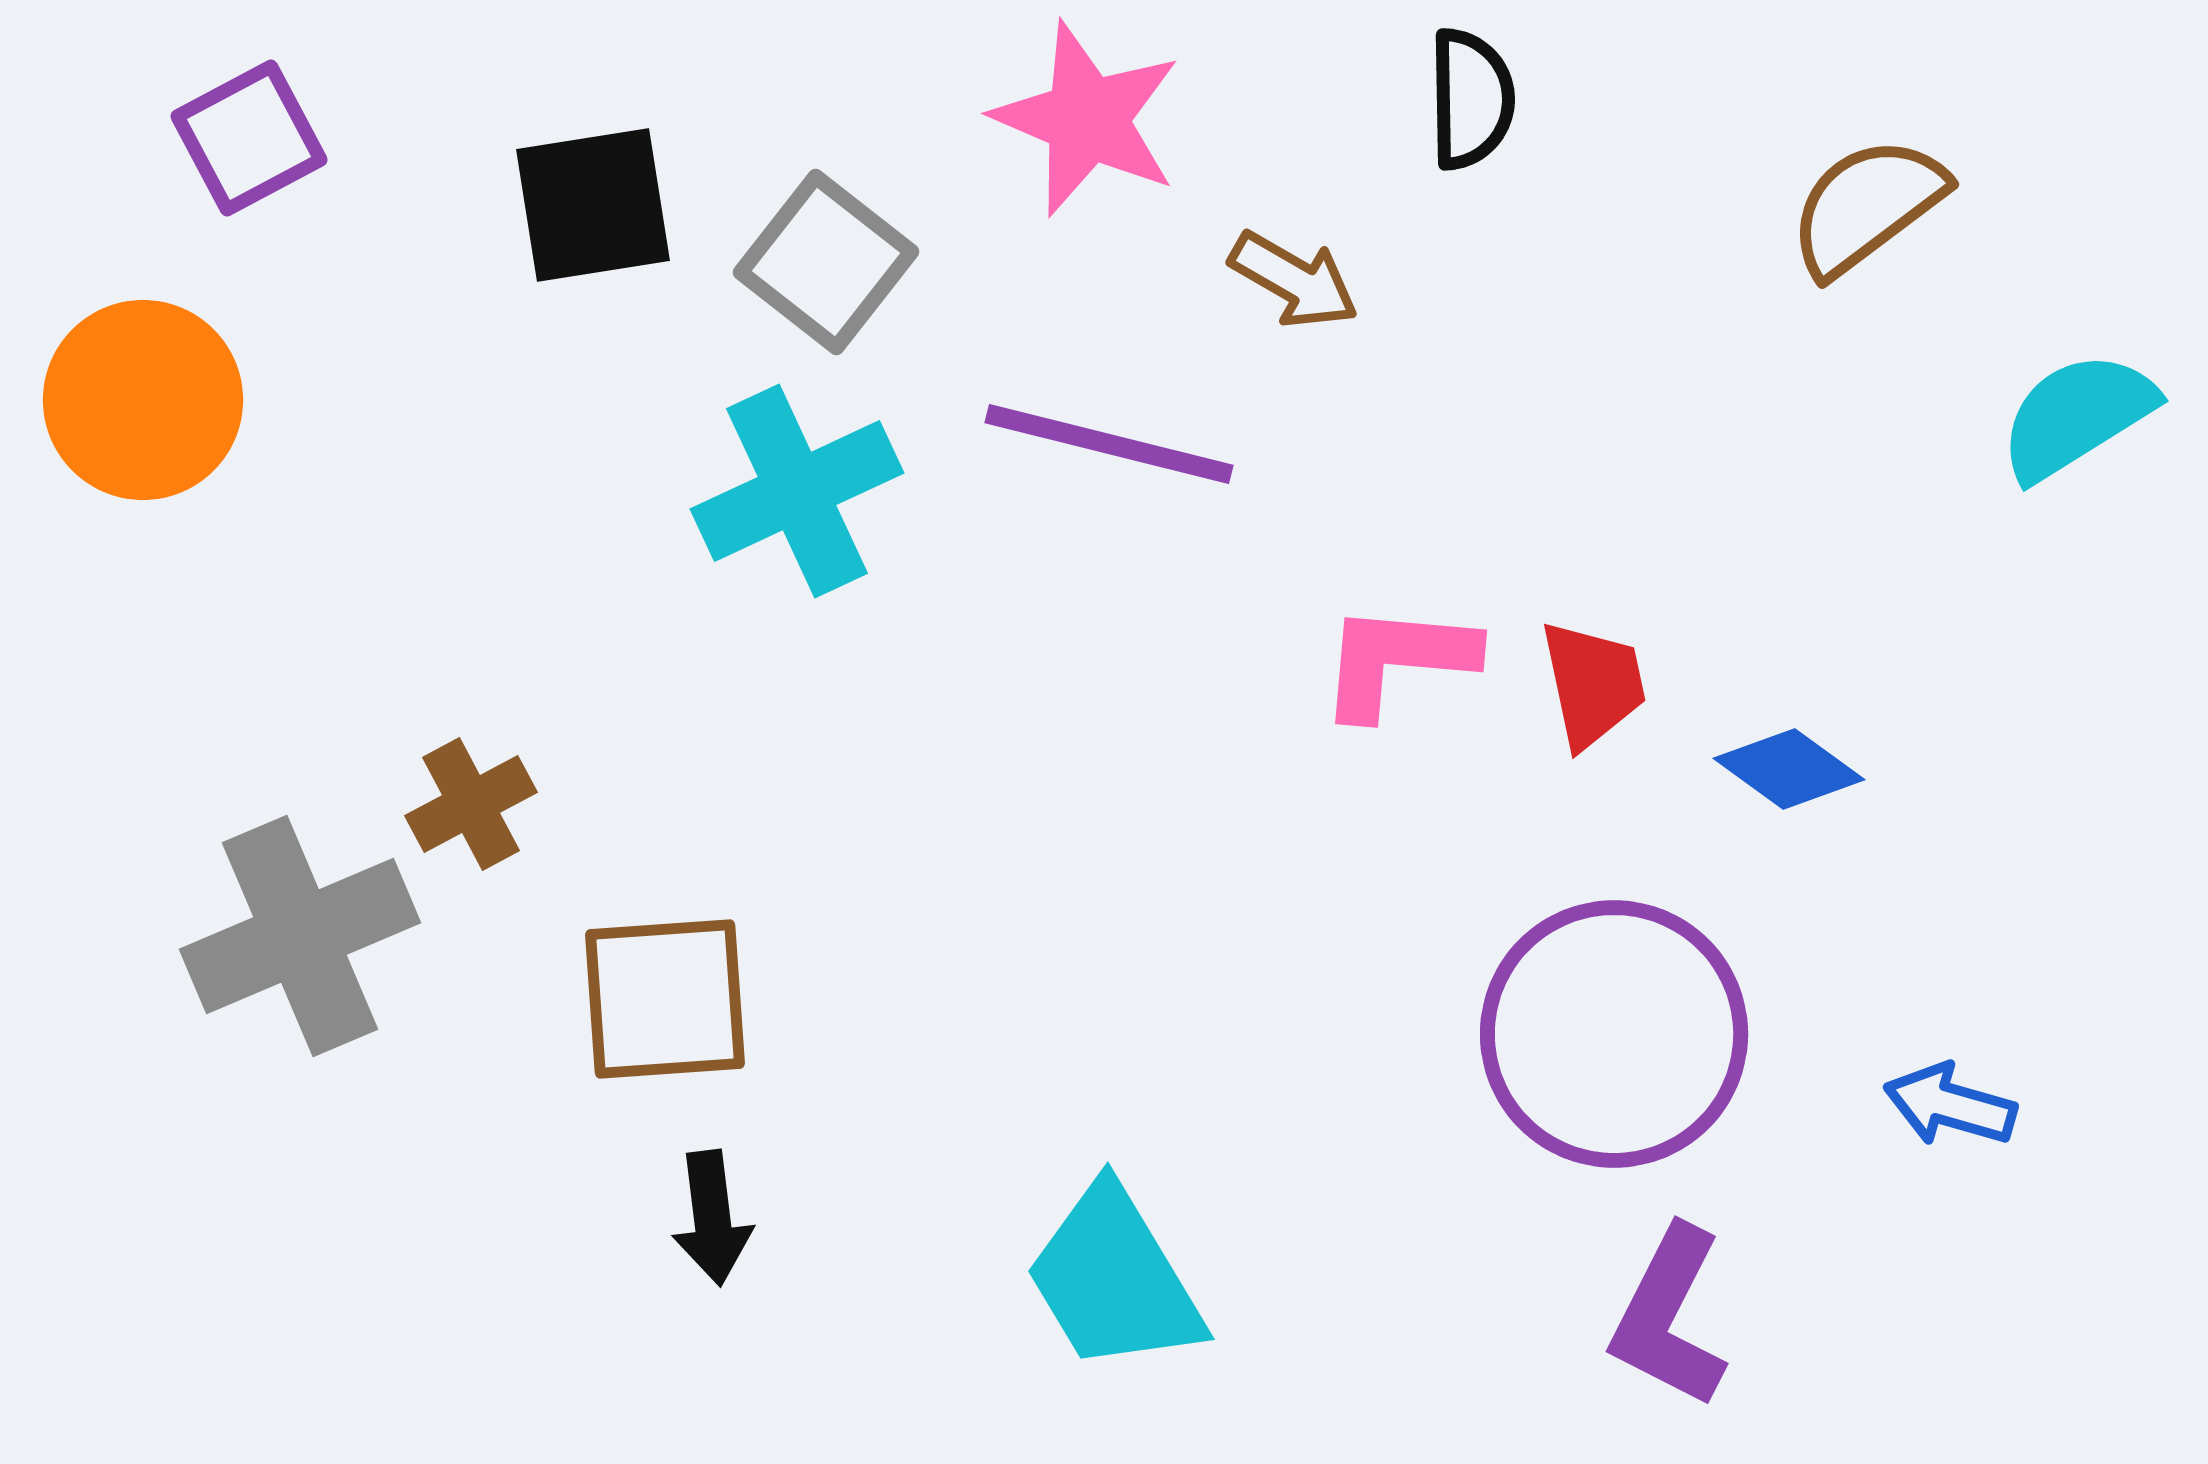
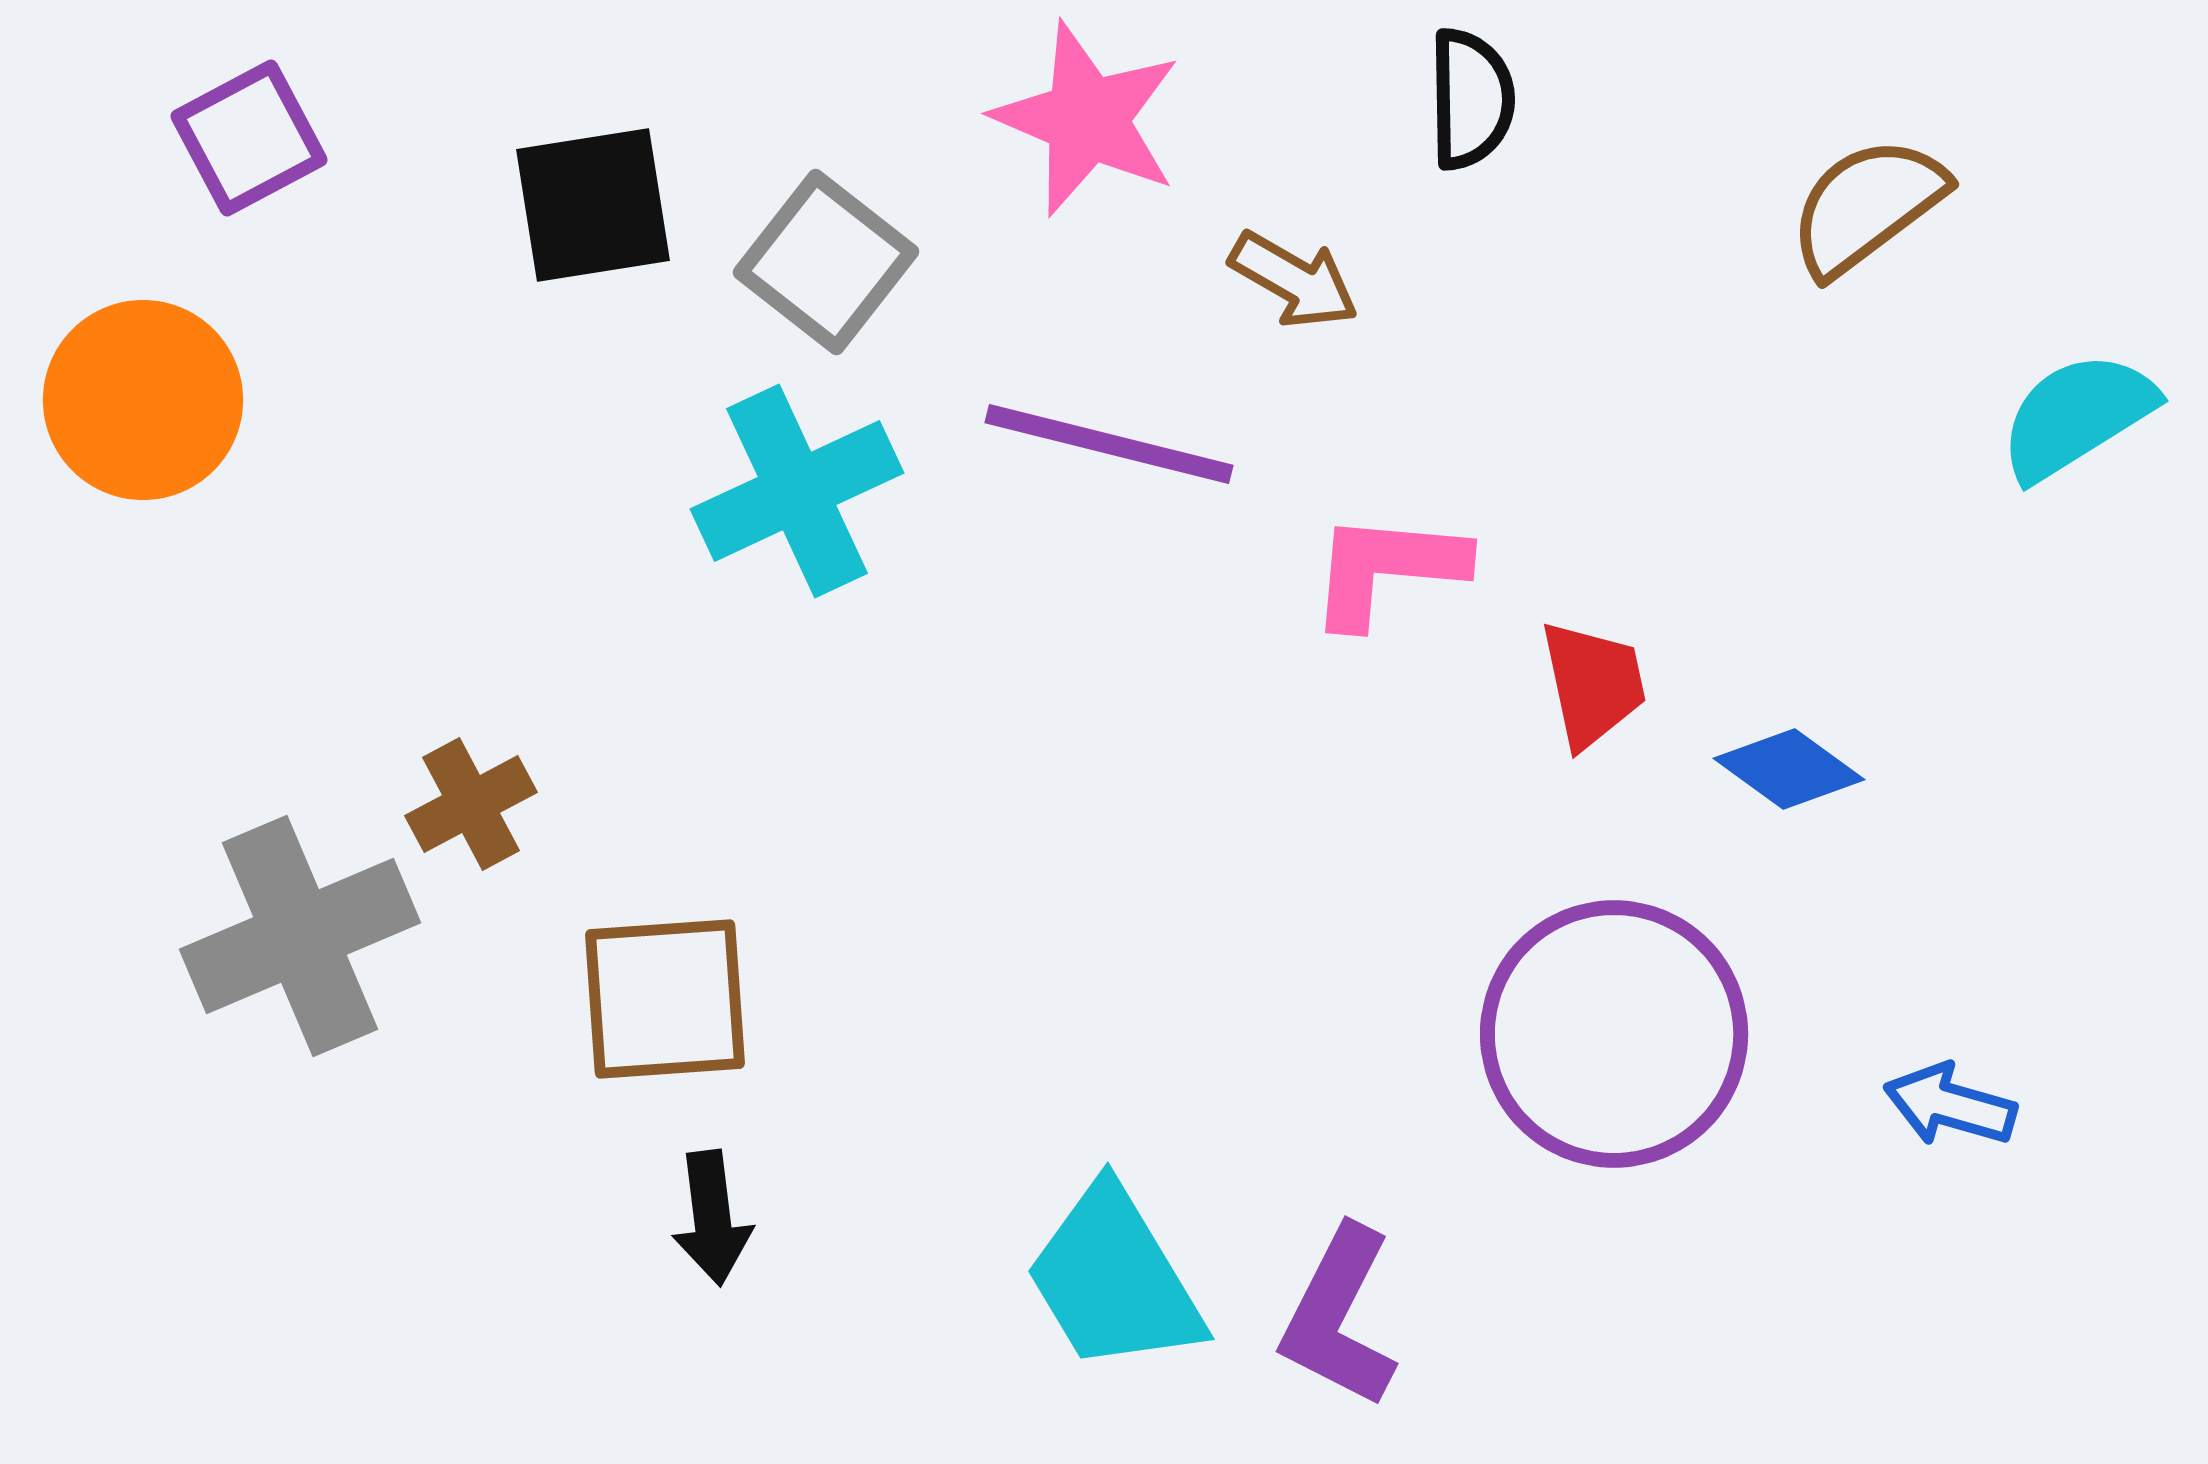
pink L-shape: moved 10 px left, 91 px up
purple L-shape: moved 330 px left
